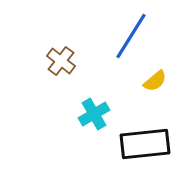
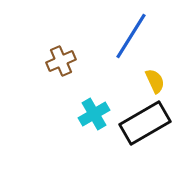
brown cross: rotated 28 degrees clockwise
yellow semicircle: rotated 75 degrees counterclockwise
black rectangle: moved 21 px up; rotated 24 degrees counterclockwise
